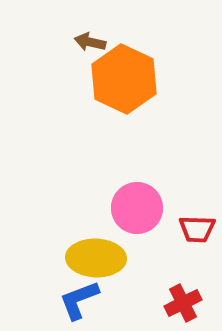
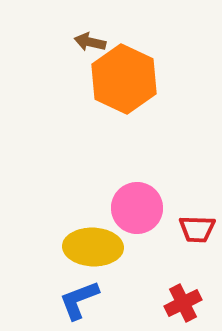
yellow ellipse: moved 3 px left, 11 px up
